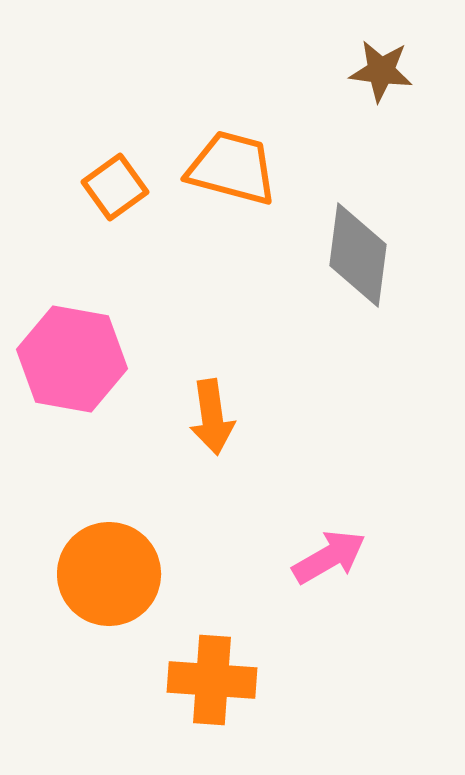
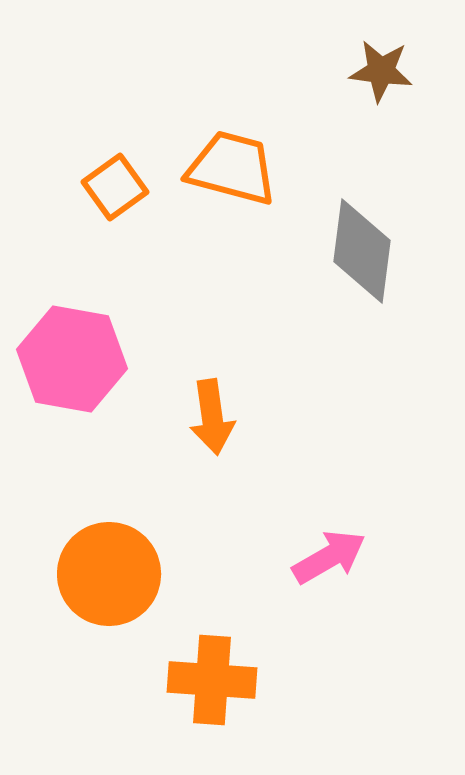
gray diamond: moved 4 px right, 4 px up
